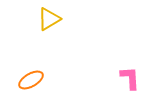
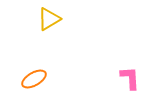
orange ellipse: moved 3 px right, 1 px up
